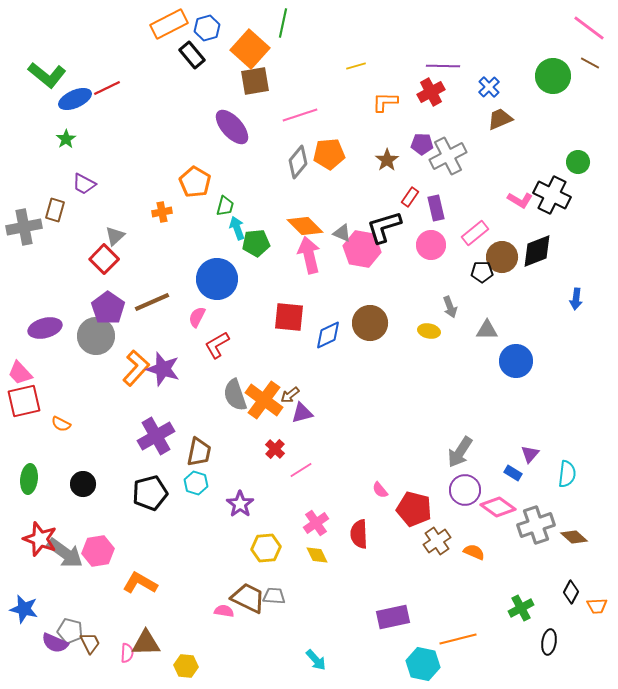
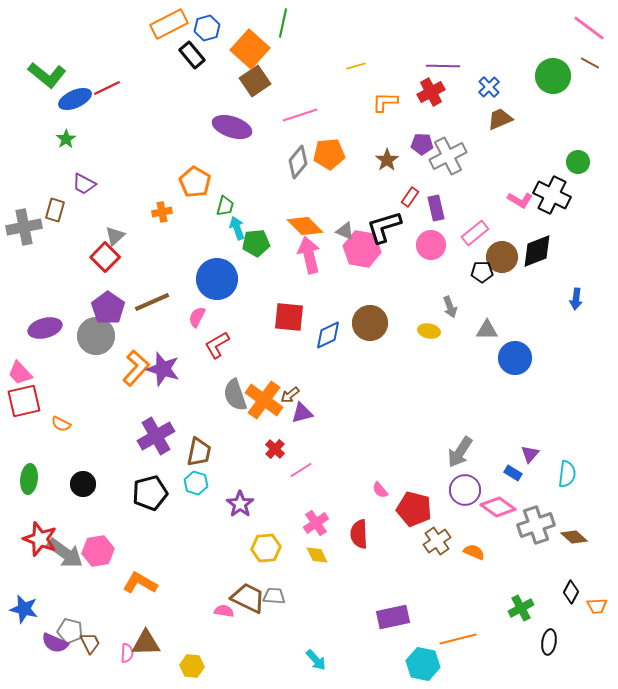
brown square at (255, 81): rotated 24 degrees counterclockwise
purple ellipse at (232, 127): rotated 30 degrees counterclockwise
gray triangle at (342, 233): moved 3 px right, 2 px up
red square at (104, 259): moved 1 px right, 2 px up
blue circle at (516, 361): moved 1 px left, 3 px up
yellow hexagon at (186, 666): moved 6 px right
